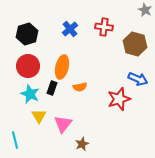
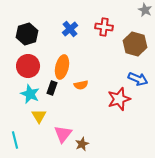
orange semicircle: moved 1 px right, 2 px up
pink triangle: moved 10 px down
